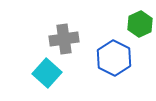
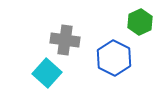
green hexagon: moved 2 px up
gray cross: moved 1 px right, 1 px down; rotated 16 degrees clockwise
